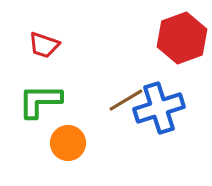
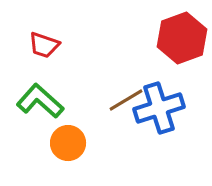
green L-shape: rotated 42 degrees clockwise
